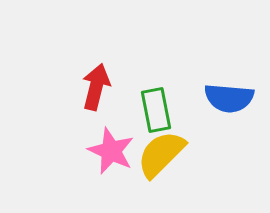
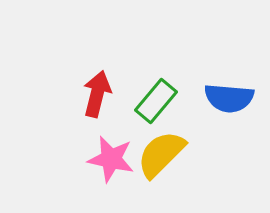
red arrow: moved 1 px right, 7 px down
green rectangle: moved 9 px up; rotated 51 degrees clockwise
pink star: moved 8 px down; rotated 12 degrees counterclockwise
